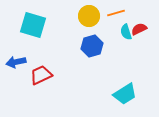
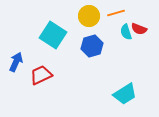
cyan square: moved 20 px right, 10 px down; rotated 16 degrees clockwise
red semicircle: rotated 133 degrees counterclockwise
blue arrow: rotated 126 degrees clockwise
